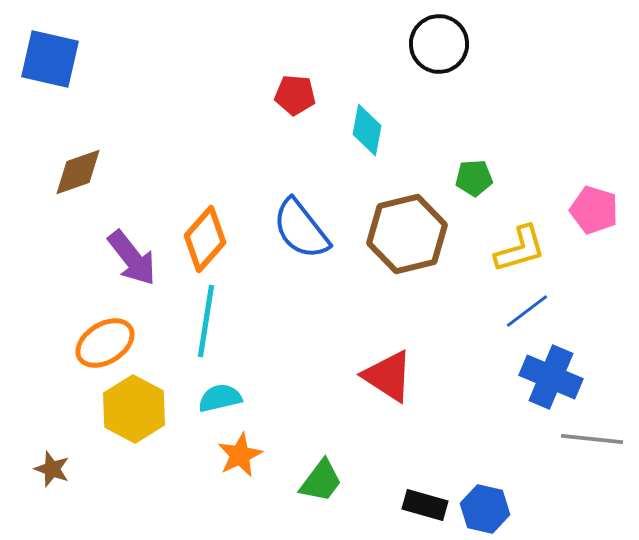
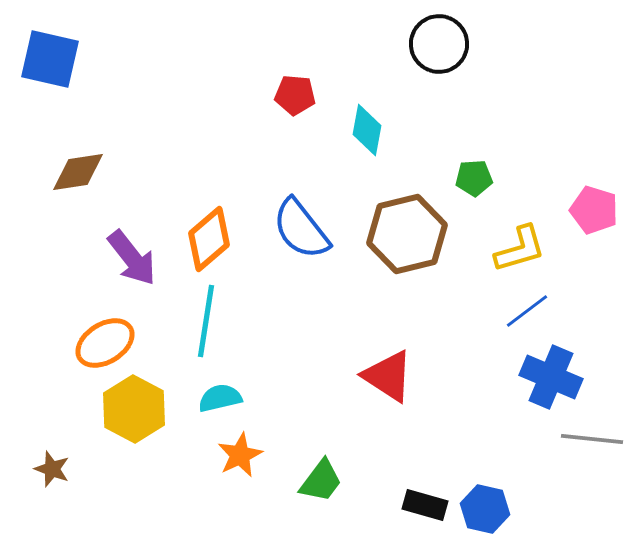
brown diamond: rotated 10 degrees clockwise
orange diamond: moved 4 px right; rotated 8 degrees clockwise
